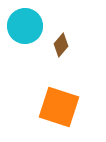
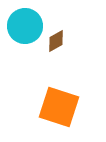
brown diamond: moved 5 px left, 4 px up; rotated 20 degrees clockwise
